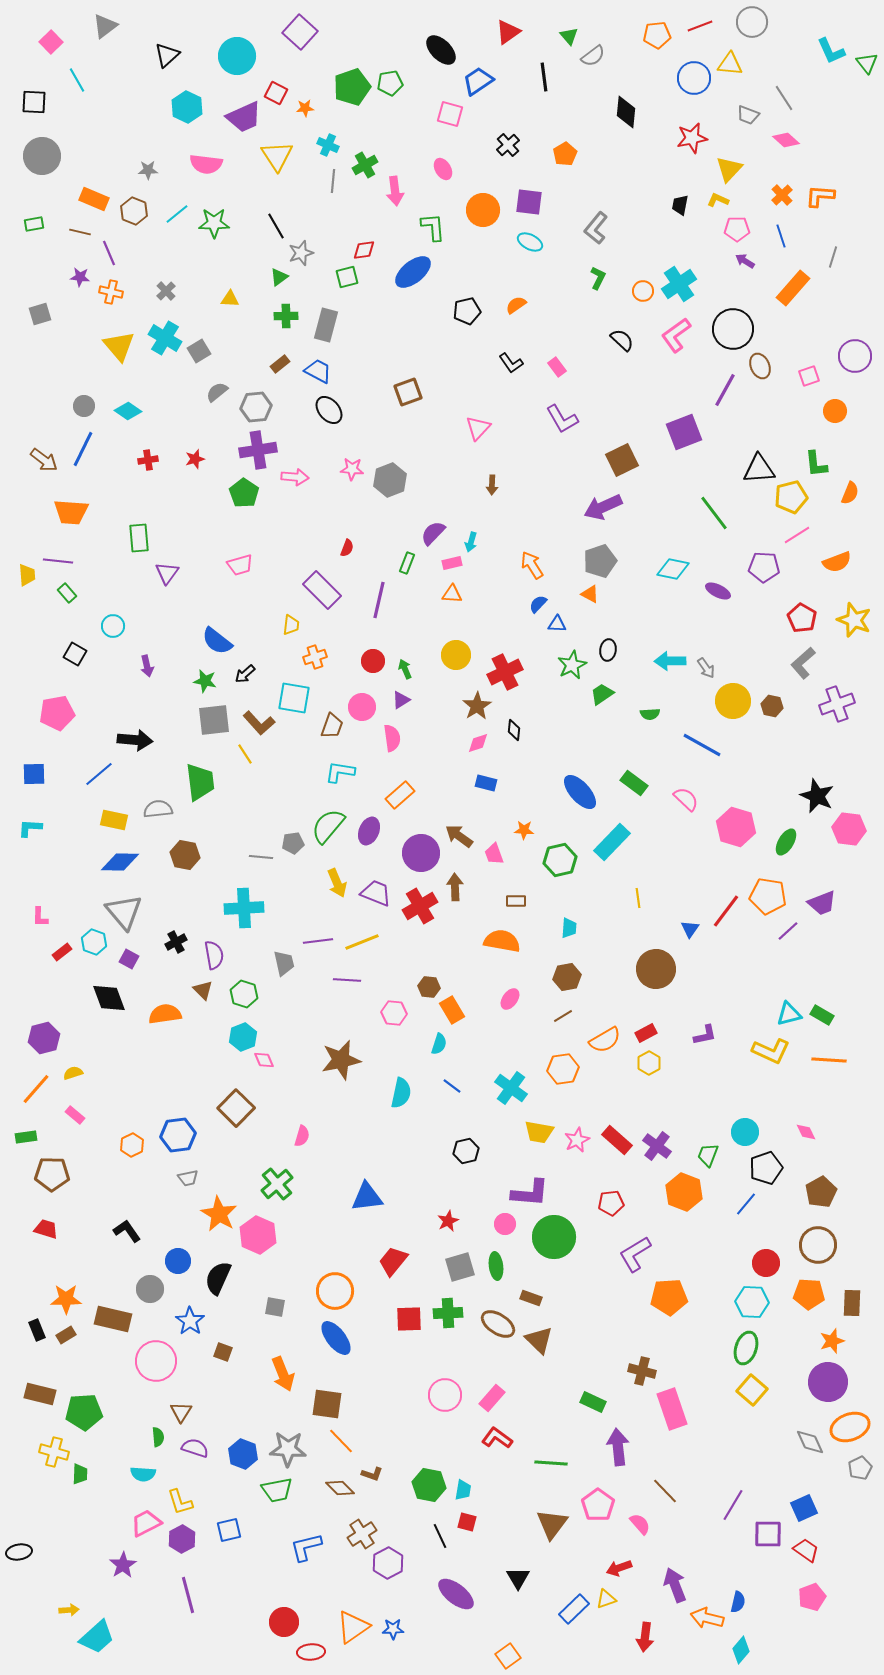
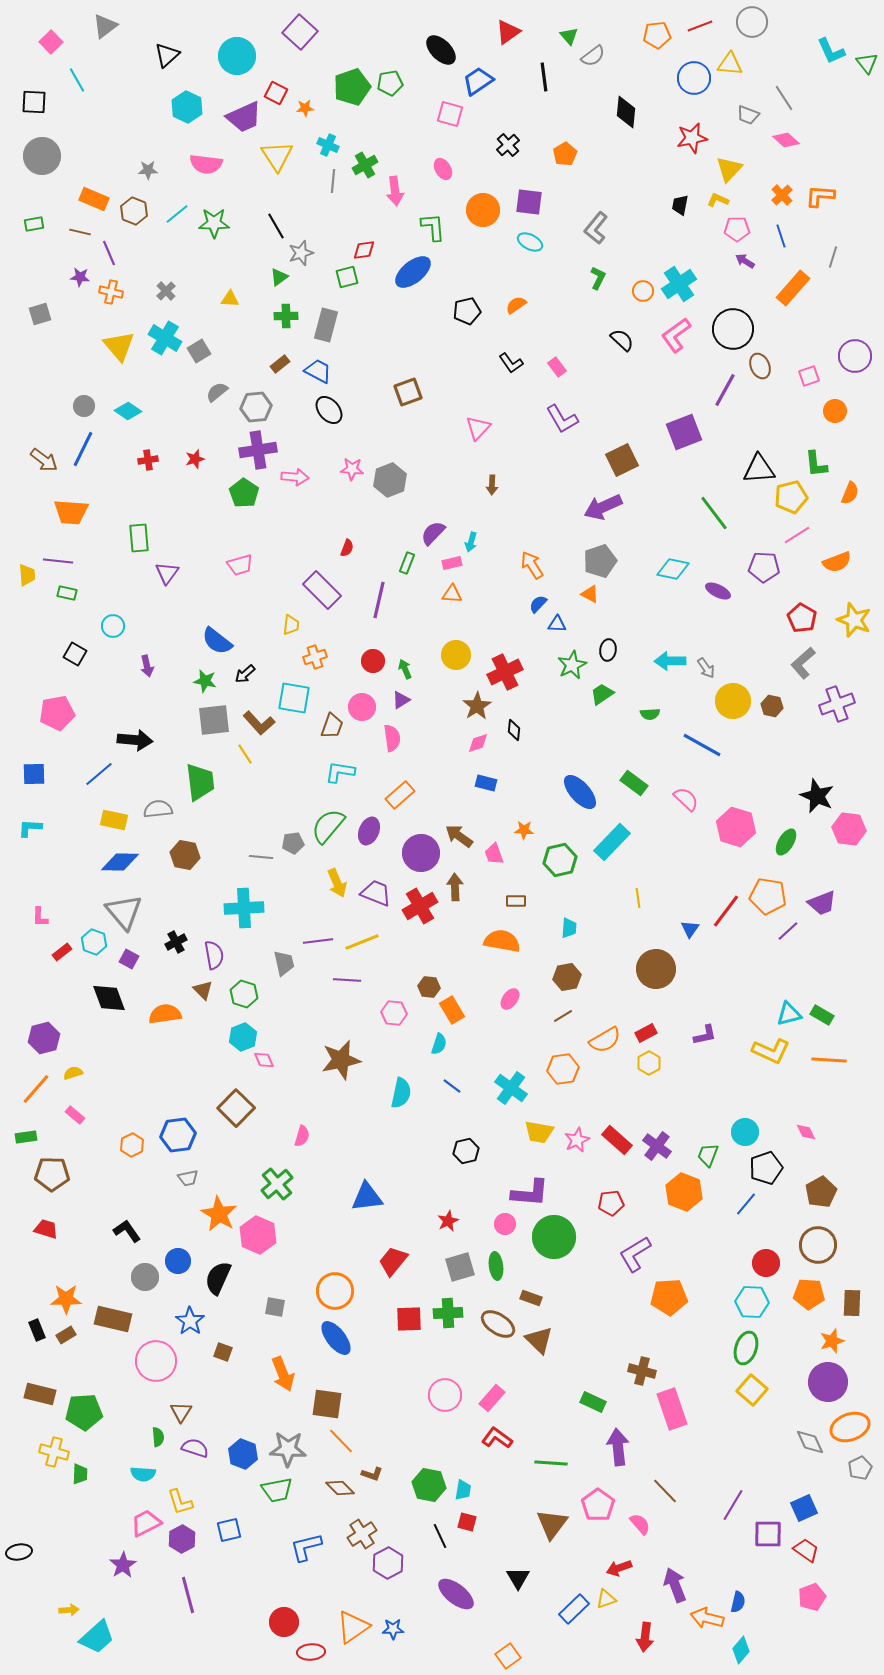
green rectangle at (67, 593): rotated 36 degrees counterclockwise
gray circle at (150, 1289): moved 5 px left, 12 px up
